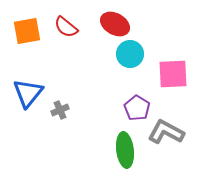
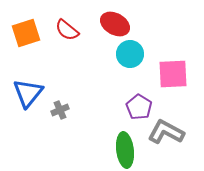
red semicircle: moved 1 px right, 3 px down
orange square: moved 1 px left, 2 px down; rotated 8 degrees counterclockwise
purple pentagon: moved 2 px right, 1 px up
